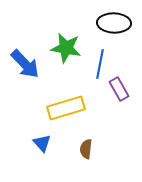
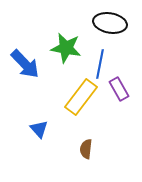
black ellipse: moved 4 px left; rotated 8 degrees clockwise
yellow rectangle: moved 15 px right, 11 px up; rotated 36 degrees counterclockwise
blue triangle: moved 3 px left, 14 px up
